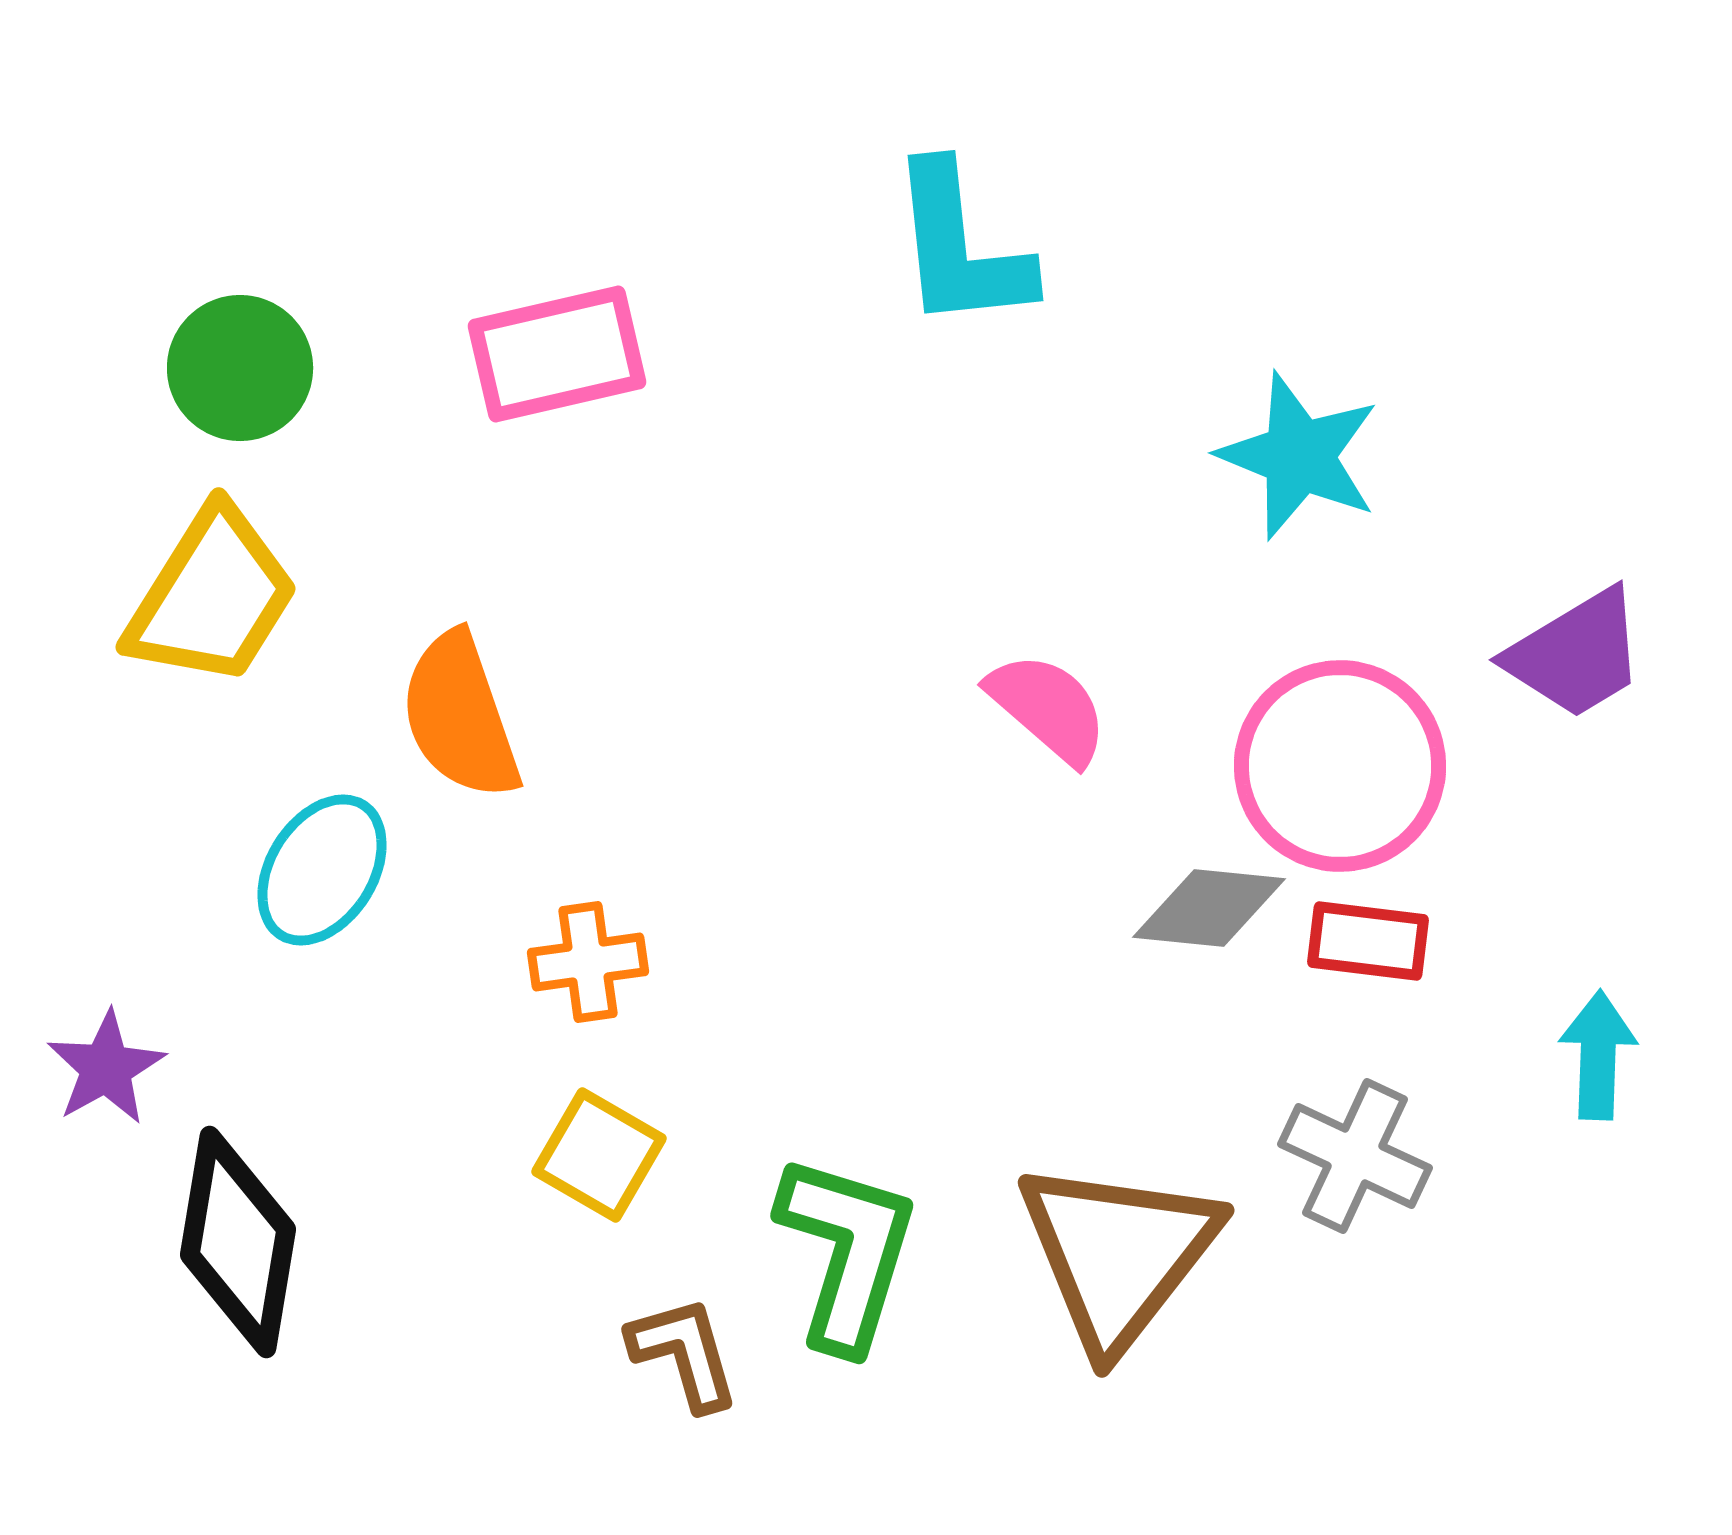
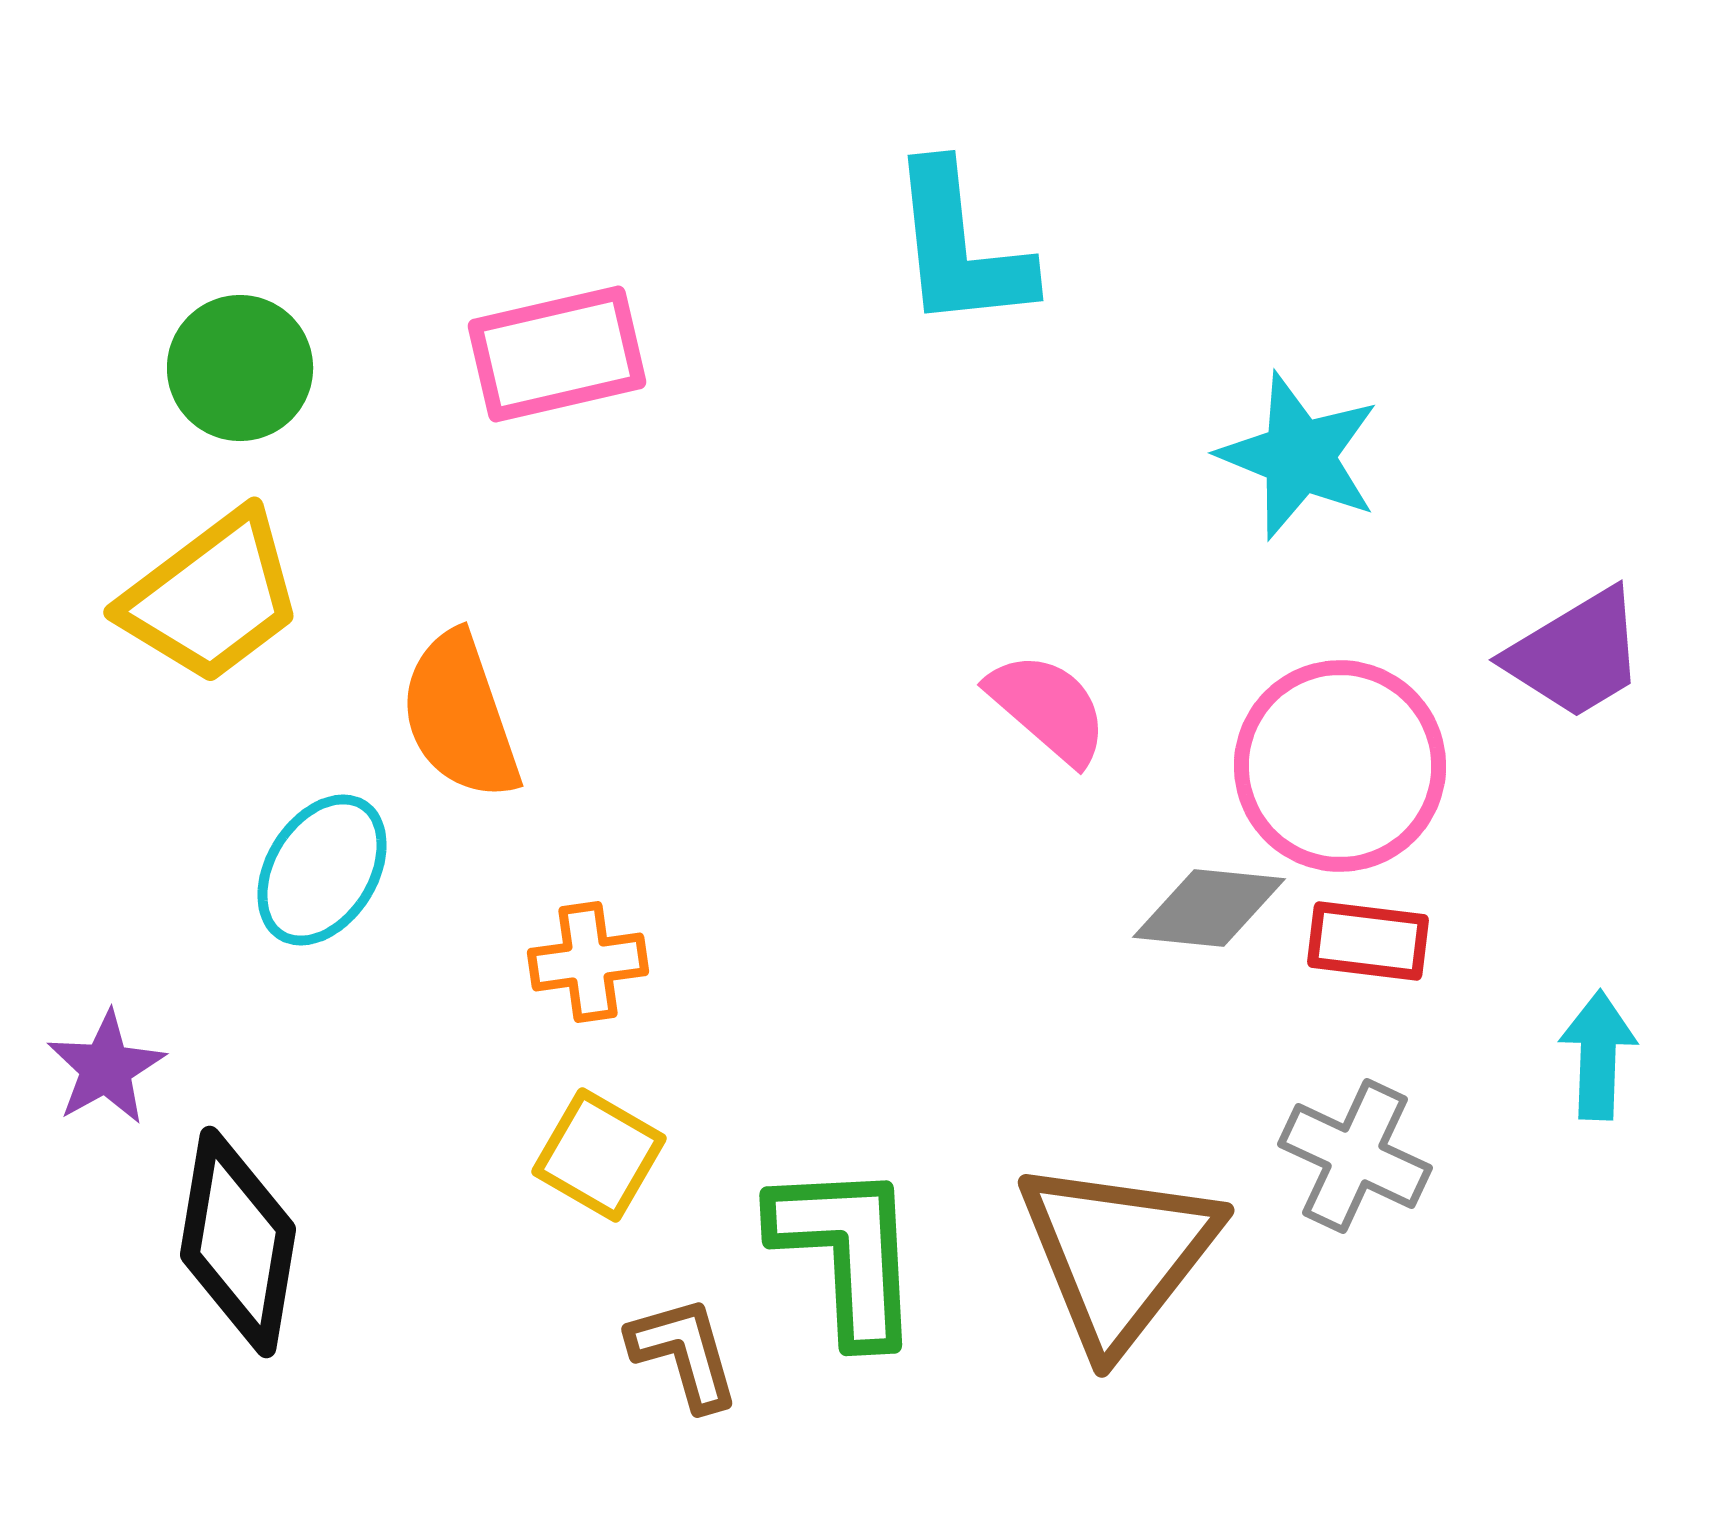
yellow trapezoid: rotated 21 degrees clockwise
green L-shape: rotated 20 degrees counterclockwise
